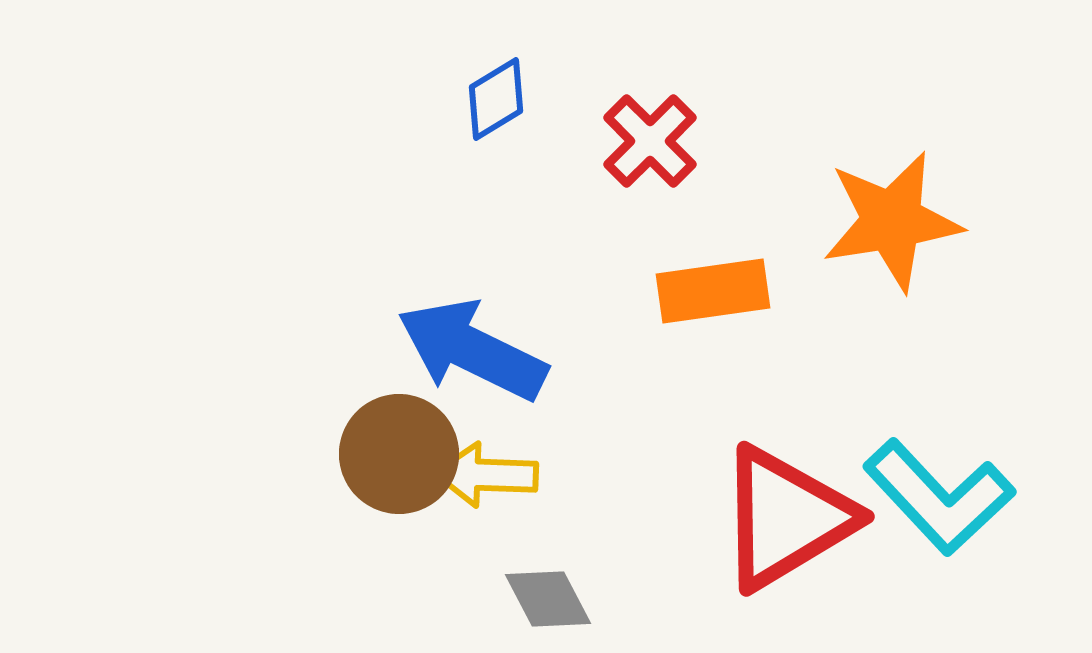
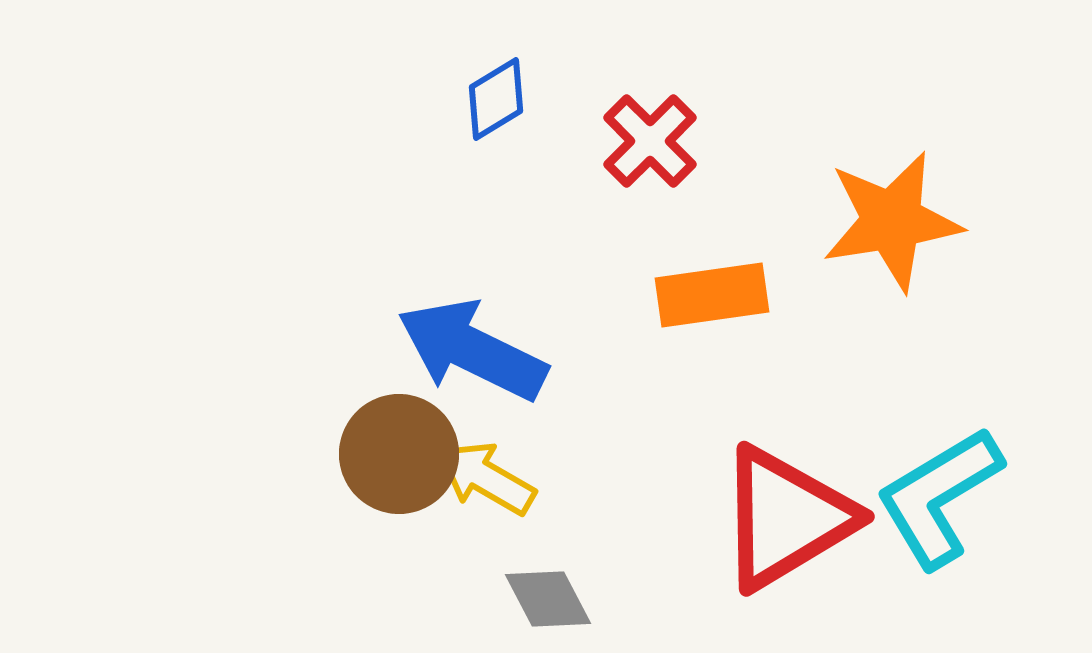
orange rectangle: moved 1 px left, 4 px down
yellow arrow: moved 3 px down; rotated 28 degrees clockwise
cyan L-shape: rotated 102 degrees clockwise
